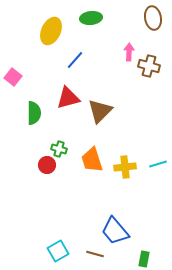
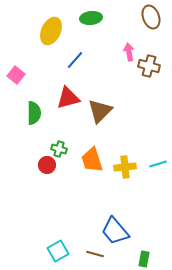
brown ellipse: moved 2 px left, 1 px up; rotated 10 degrees counterclockwise
pink arrow: rotated 12 degrees counterclockwise
pink square: moved 3 px right, 2 px up
